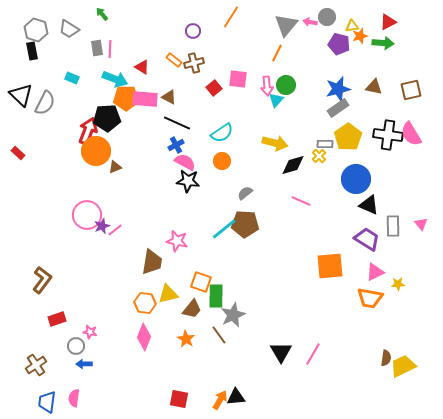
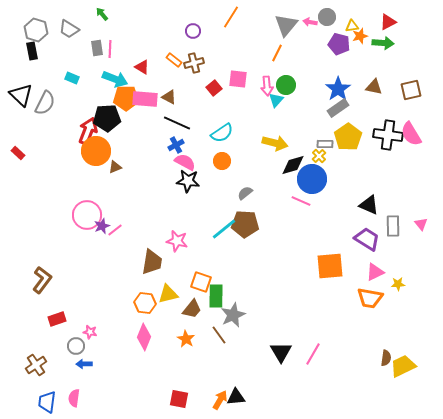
blue star at (338, 89): rotated 20 degrees counterclockwise
blue circle at (356, 179): moved 44 px left
